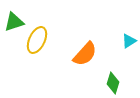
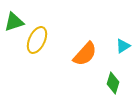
cyan triangle: moved 6 px left, 5 px down
